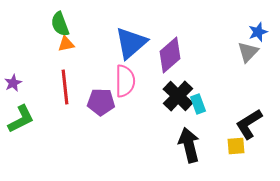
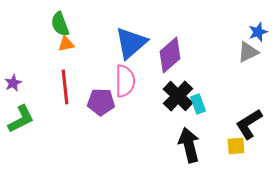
gray triangle: rotated 20 degrees clockwise
